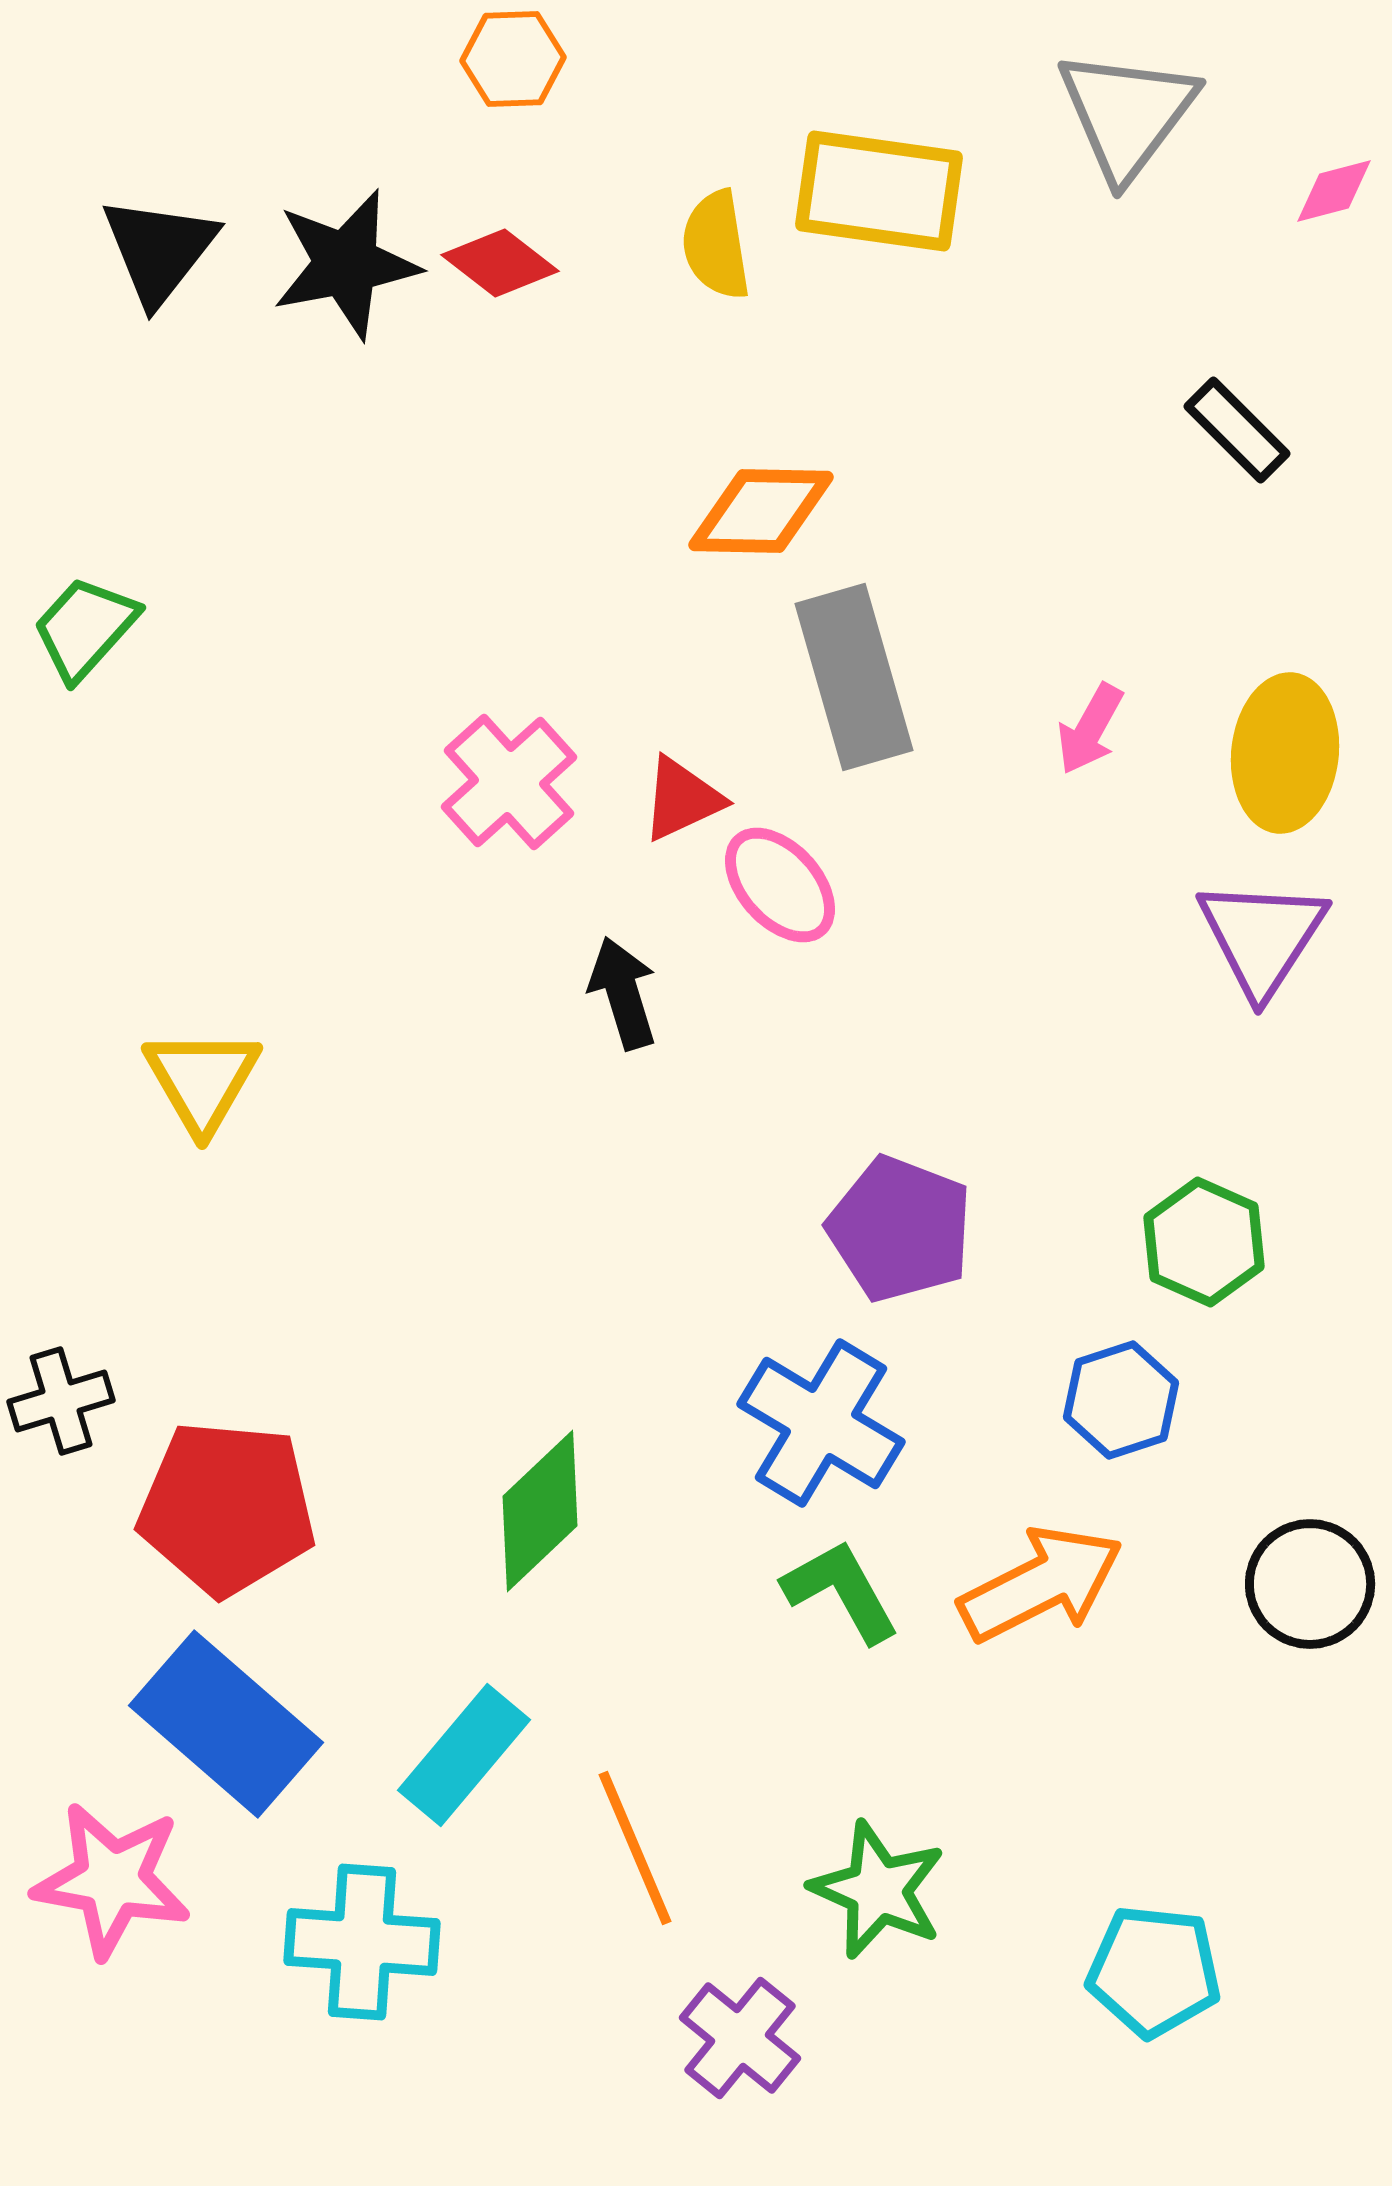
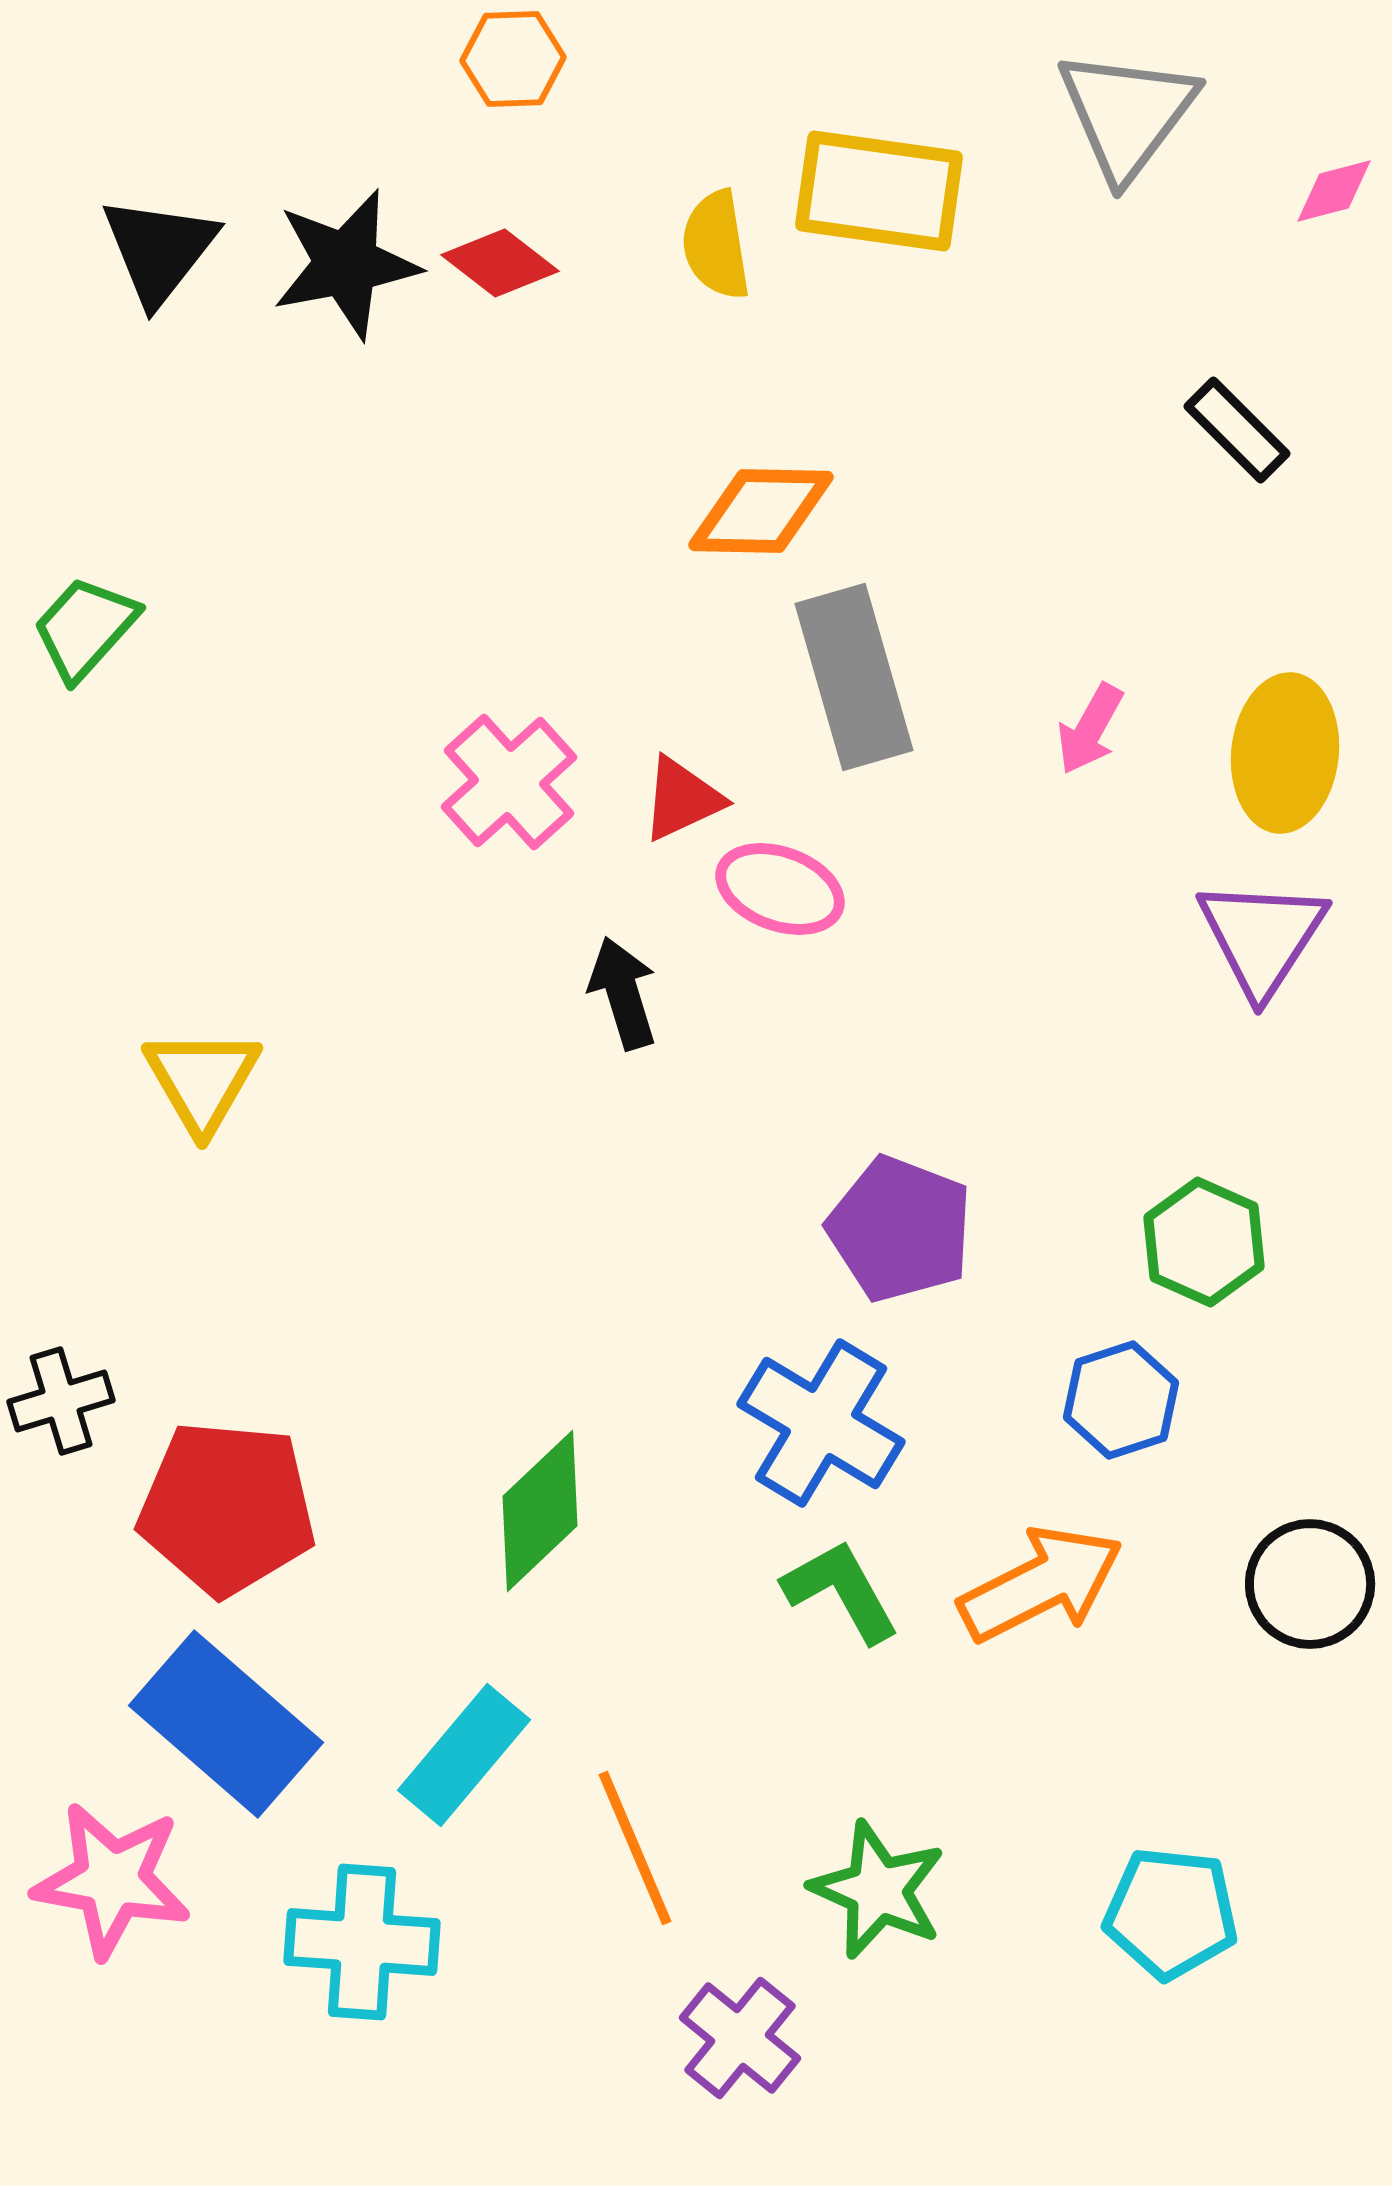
pink ellipse: moved 4 px down; rotated 28 degrees counterclockwise
cyan pentagon: moved 17 px right, 58 px up
